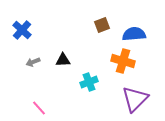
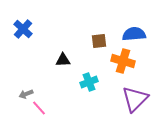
brown square: moved 3 px left, 16 px down; rotated 14 degrees clockwise
blue cross: moved 1 px right, 1 px up
gray arrow: moved 7 px left, 32 px down
